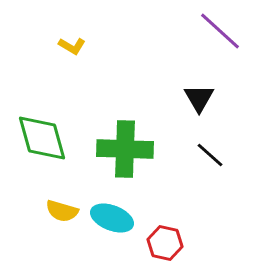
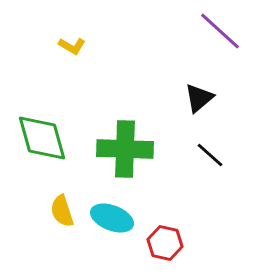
black triangle: rotated 20 degrees clockwise
yellow semicircle: rotated 56 degrees clockwise
